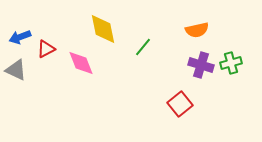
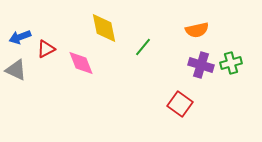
yellow diamond: moved 1 px right, 1 px up
red square: rotated 15 degrees counterclockwise
